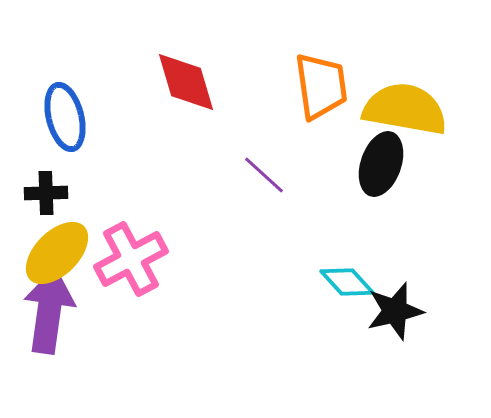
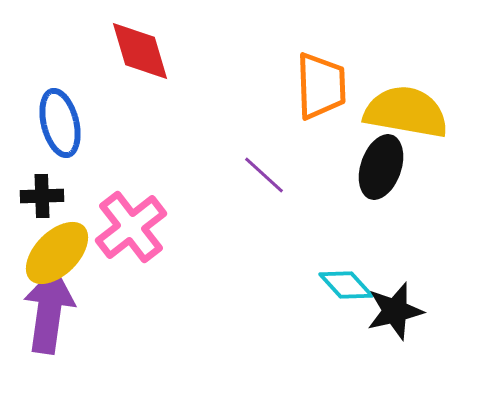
red diamond: moved 46 px left, 31 px up
orange trapezoid: rotated 6 degrees clockwise
yellow semicircle: moved 1 px right, 3 px down
blue ellipse: moved 5 px left, 6 px down
black ellipse: moved 3 px down
black cross: moved 4 px left, 3 px down
pink cross: moved 32 px up; rotated 10 degrees counterclockwise
cyan diamond: moved 1 px left, 3 px down
